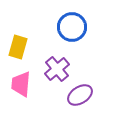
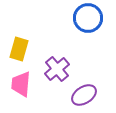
blue circle: moved 16 px right, 9 px up
yellow rectangle: moved 1 px right, 2 px down
purple ellipse: moved 4 px right
